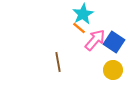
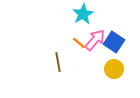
orange line: moved 15 px down
yellow circle: moved 1 px right, 1 px up
